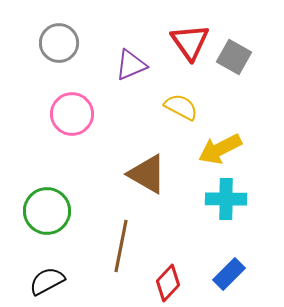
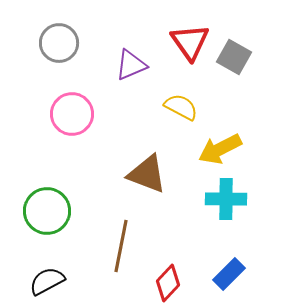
brown triangle: rotated 9 degrees counterclockwise
